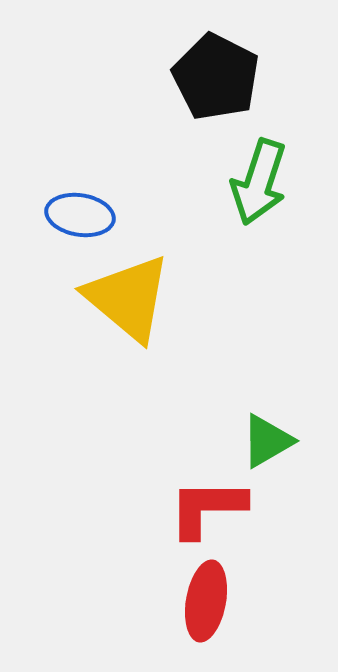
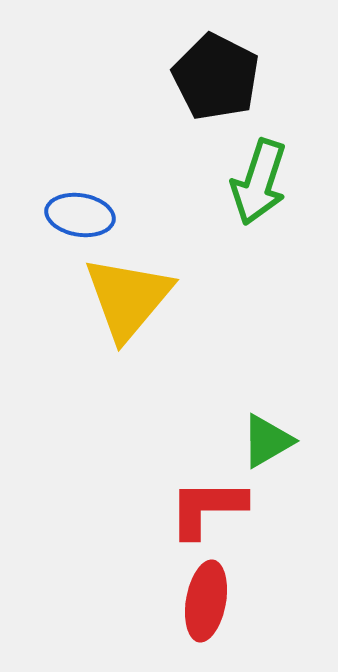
yellow triangle: rotated 30 degrees clockwise
